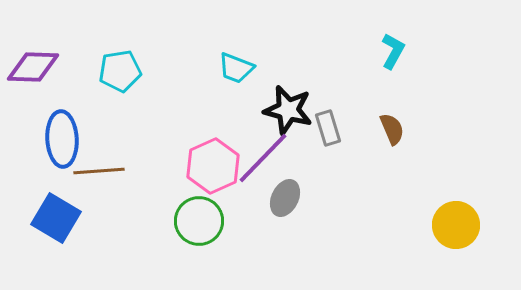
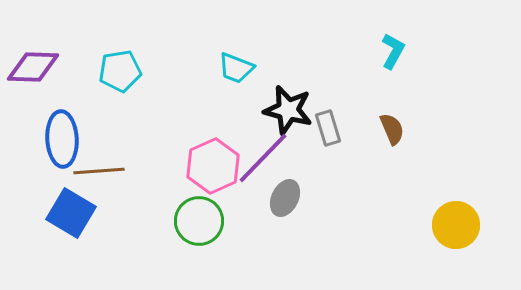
blue square: moved 15 px right, 5 px up
